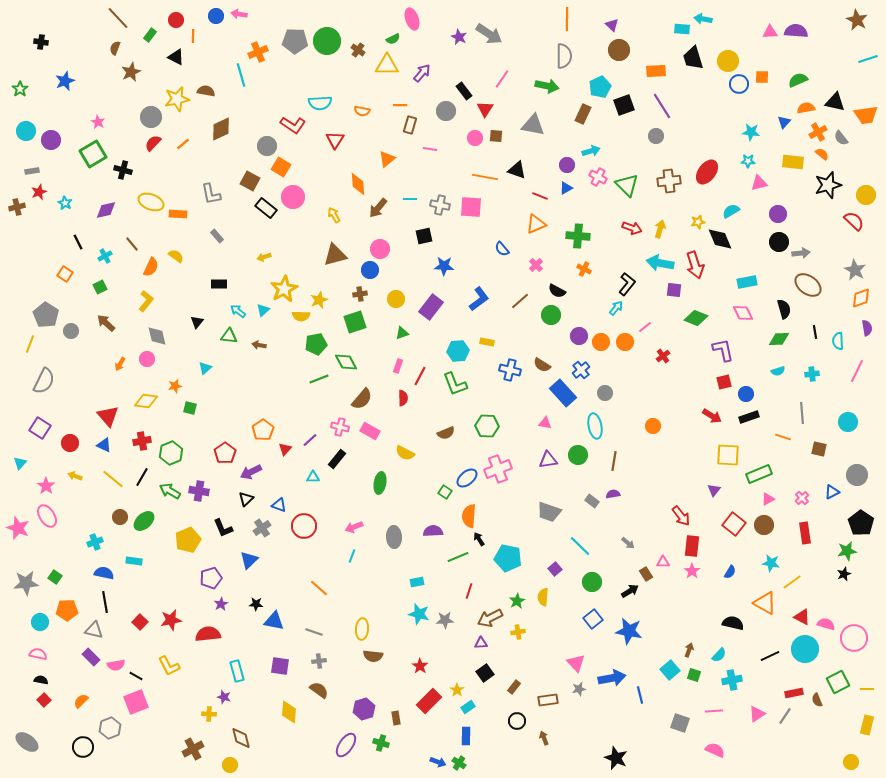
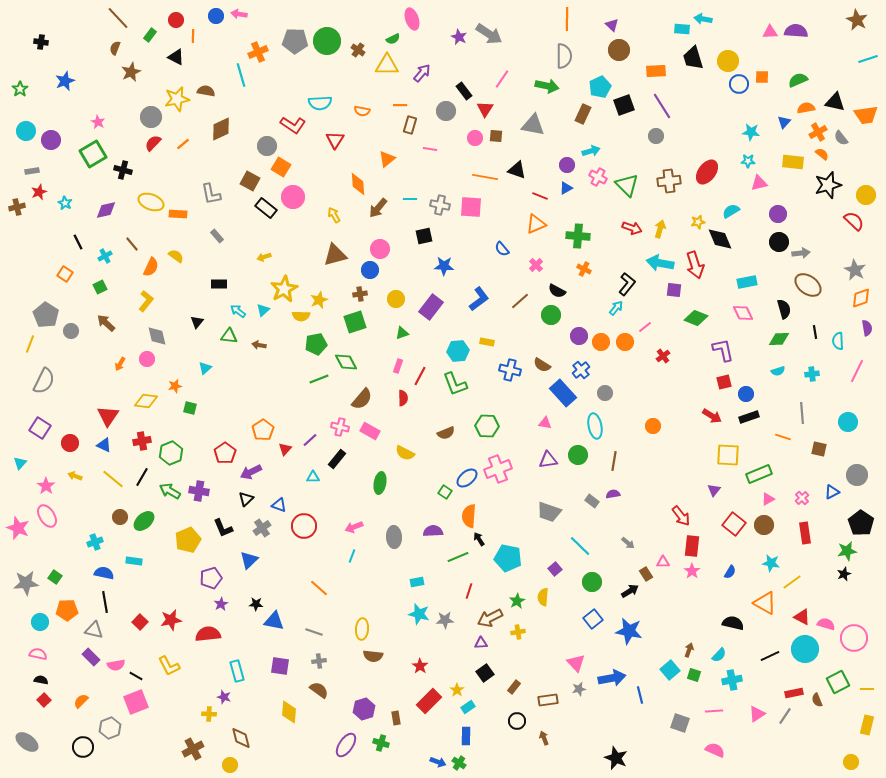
red triangle at (108, 416): rotated 15 degrees clockwise
